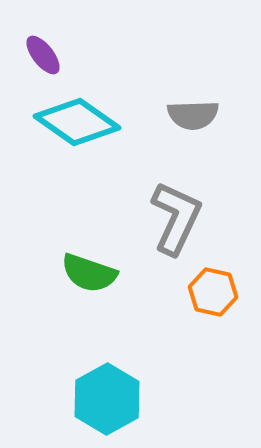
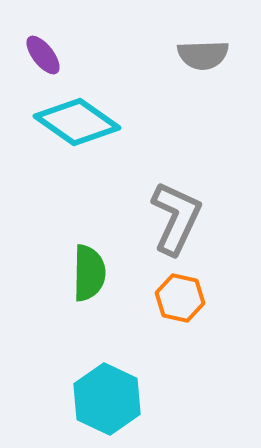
gray semicircle: moved 10 px right, 60 px up
green semicircle: rotated 108 degrees counterclockwise
orange hexagon: moved 33 px left, 6 px down
cyan hexagon: rotated 6 degrees counterclockwise
